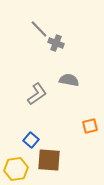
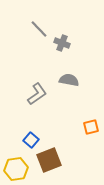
gray cross: moved 6 px right
orange square: moved 1 px right, 1 px down
brown square: rotated 25 degrees counterclockwise
